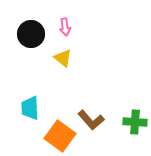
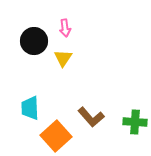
pink arrow: moved 1 px down
black circle: moved 3 px right, 7 px down
yellow triangle: rotated 24 degrees clockwise
brown L-shape: moved 3 px up
orange square: moved 4 px left; rotated 12 degrees clockwise
